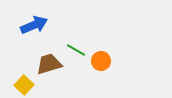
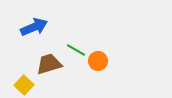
blue arrow: moved 2 px down
orange circle: moved 3 px left
